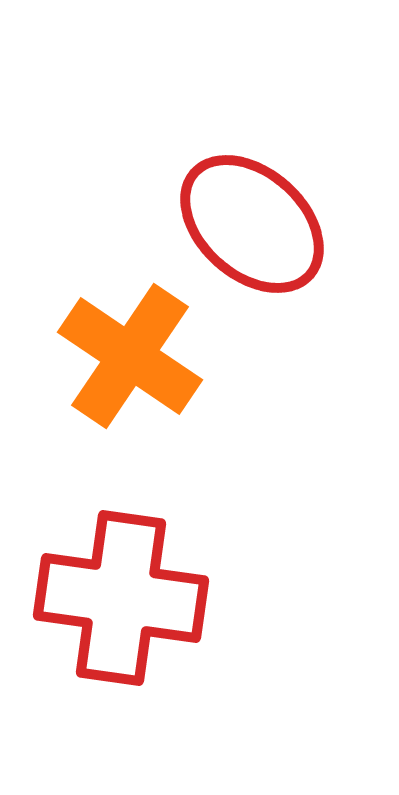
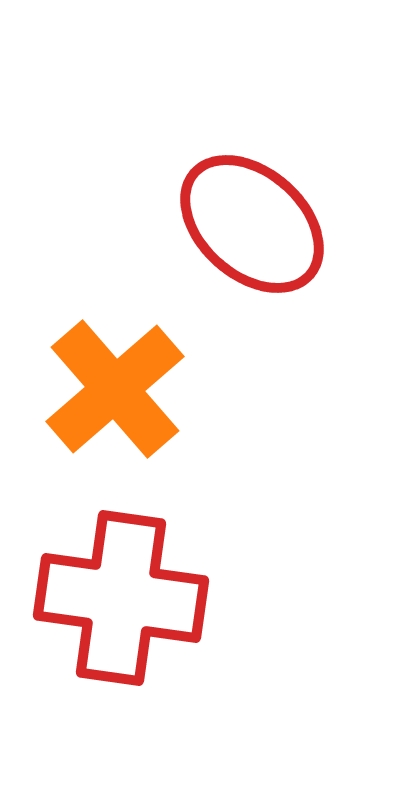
orange cross: moved 15 px left, 33 px down; rotated 15 degrees clockwise
